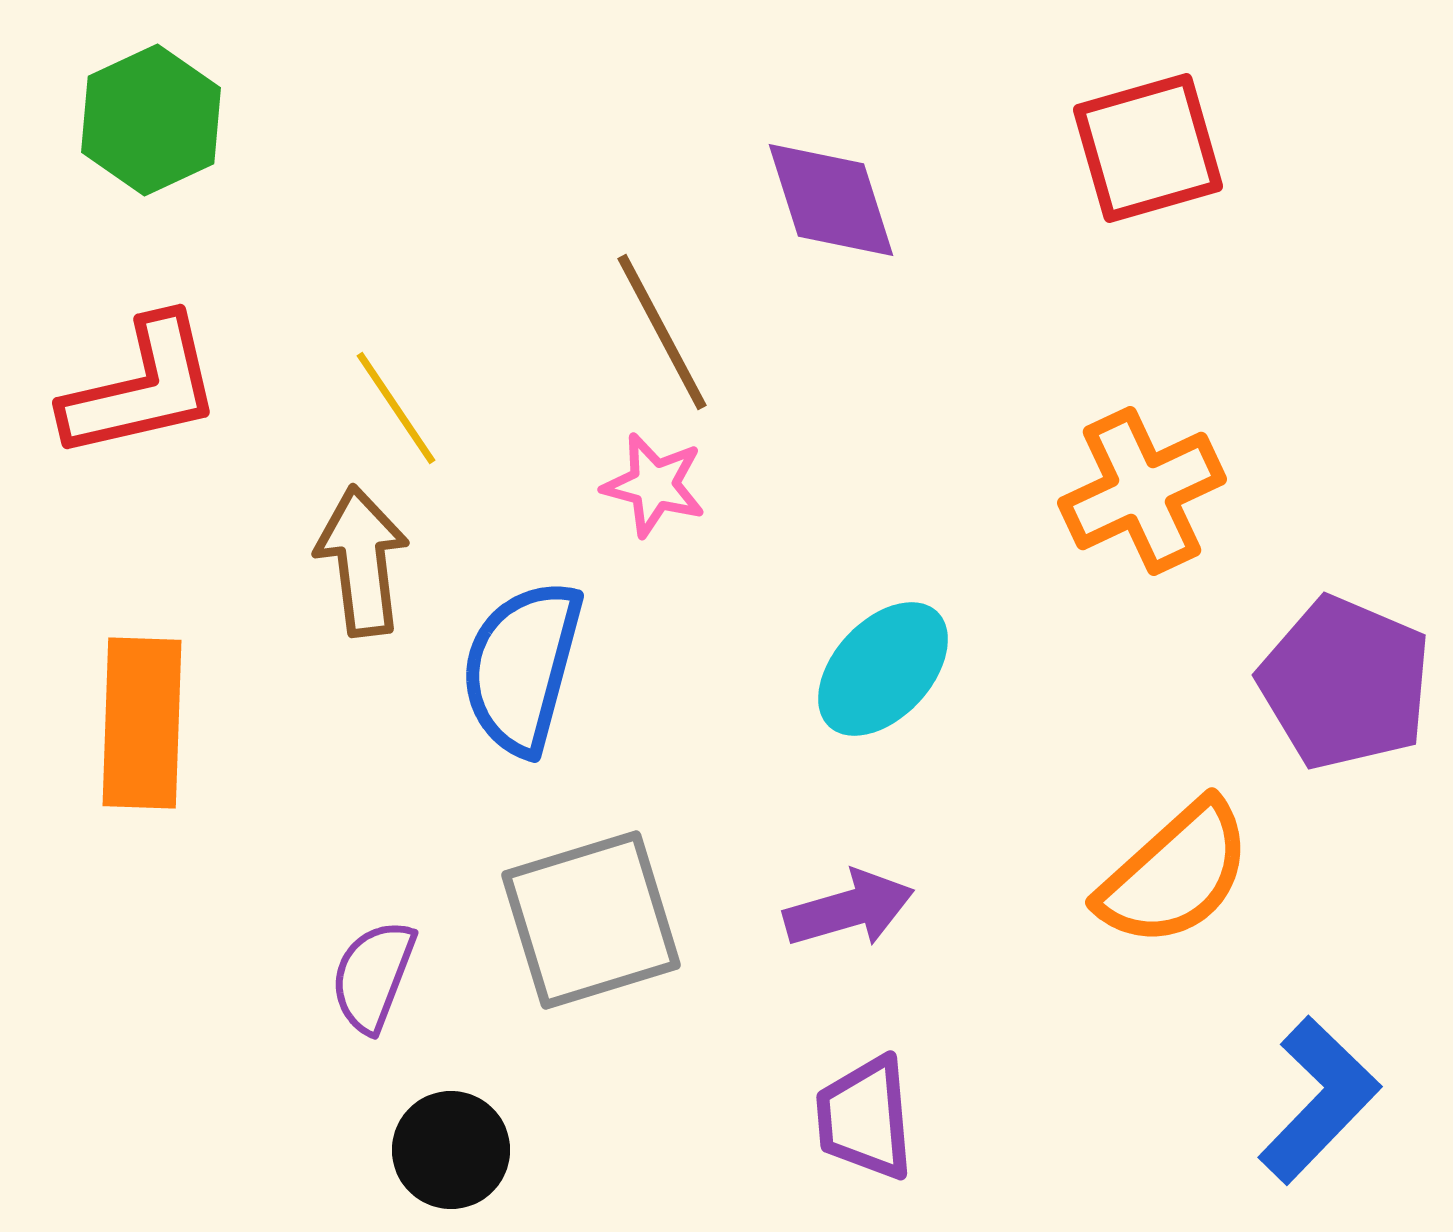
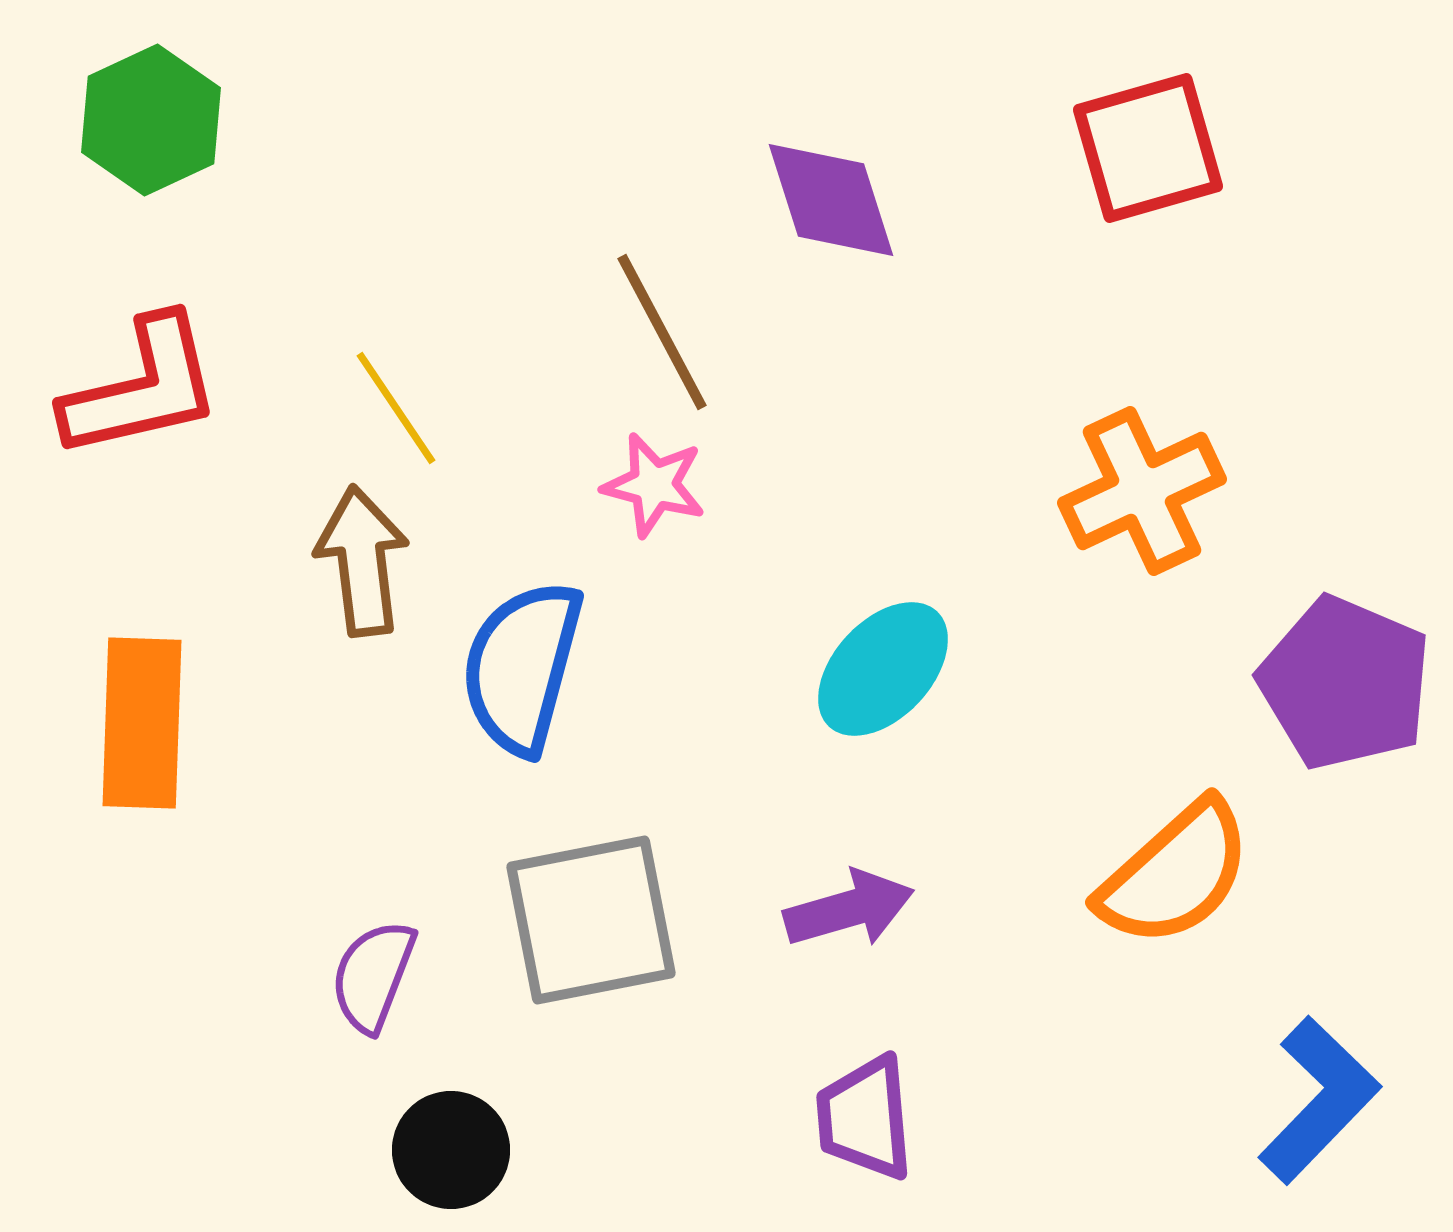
gray square: rotated 6 degrees clockwise
